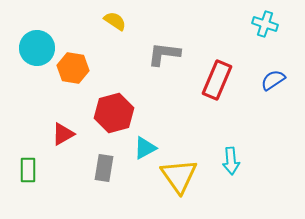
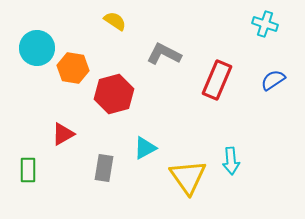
gray L-shape: rotated 20 degrees clockwise
red hexagon: moved 19 px up
yellow triangle: moved 9 px right, 1 px down
